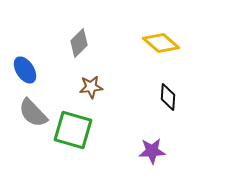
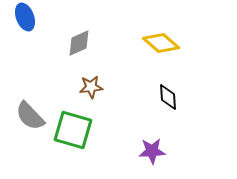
gray diamond: rotated 20 degrees clockwise
blue ellipse: moved 53 px up; rotated 12 degrees clockwise
black diamond: rotated 8 degrees counterclockwise
gray semicircle: moved 3 px left, 3 px down
